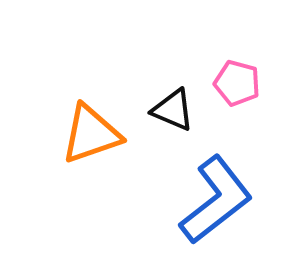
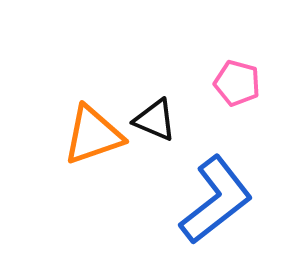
black triangle: moved 18 px left, 10 px down
orange triangle: moved 2 px right, 1 px down
